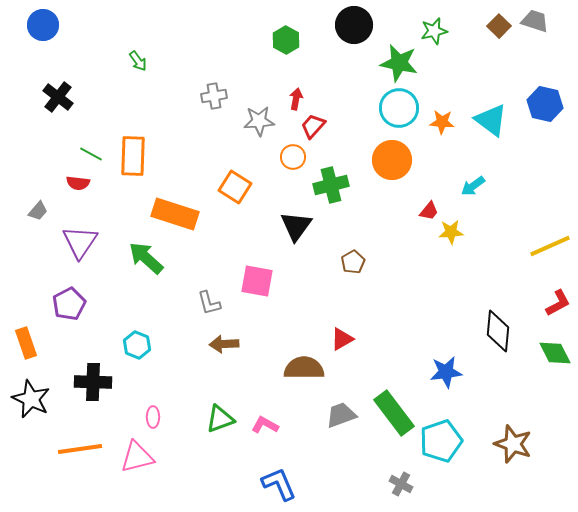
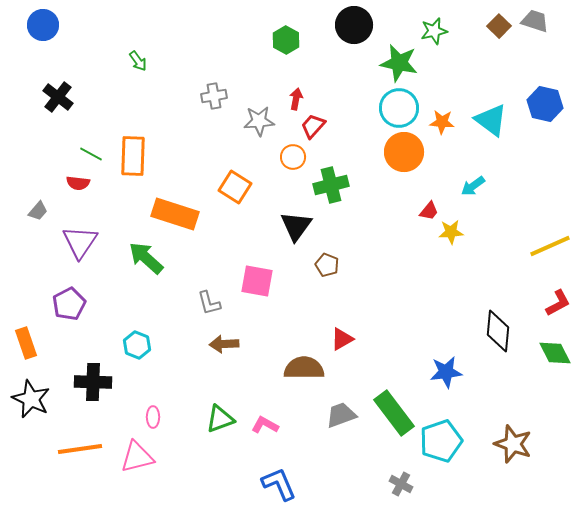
orange circle at (392, 160): moved 12 px right, 8 px up
brown pentagon at (353, 262): moved 26 px left, 3 px down; rotated 20 degrees counterclockwise
